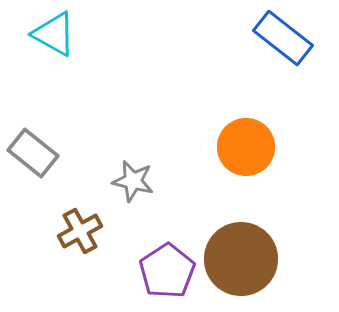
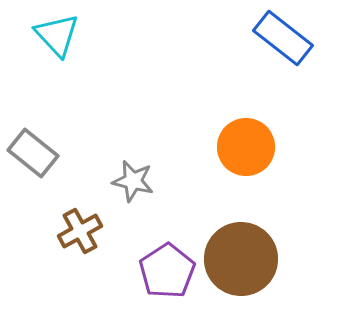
cyan triangle: moved 3 px right, 1 px down; rotated 18 degrees clockwise
